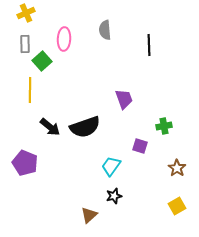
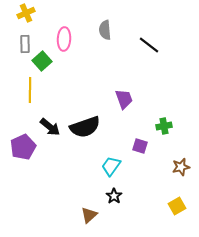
black line: rotated 50 degrees counterclockwise
purple pentagon: moved 2 px left, 16 px up; rotated 25 degrees clockwise
brown star: moved 4 px right, 1 px up; rotated 24 degrees clockwise
black star: rotated 21 degrees counterclockwise
